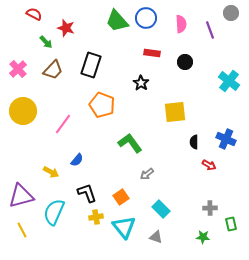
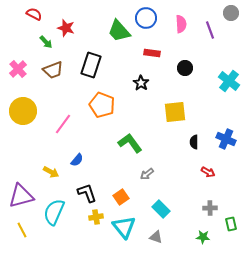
green trapezoid: moved 2 px right, 10 px down
black circle: moved 6 px down
brown trapezoid: rotated 25 degrees clockwise
red arrow: moved 1 px left, 7 px down
